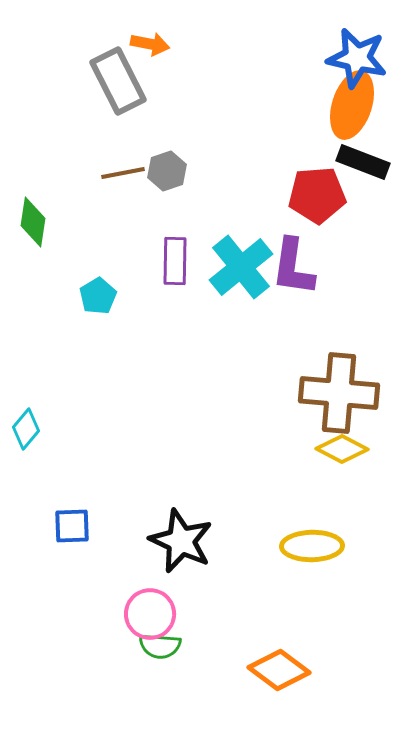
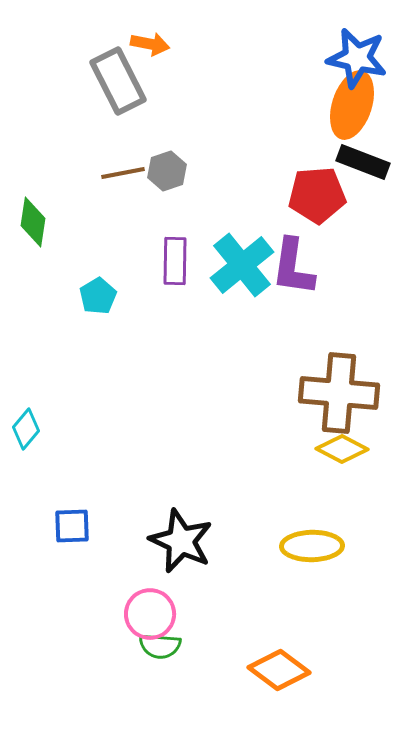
cyan cross: moved 1 px right, 2 px up
